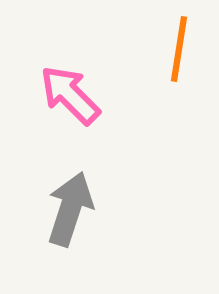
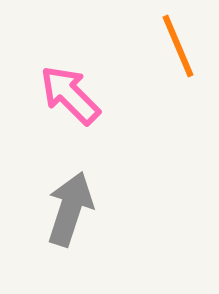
orange line: moved 1 px left, 3 px up; rotated 32 degrees counterclockwise
